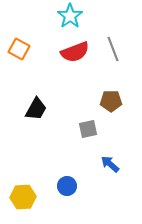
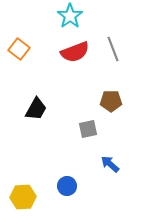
orange square: rotated 10 degrees clockwise
